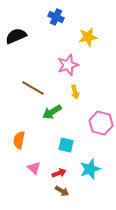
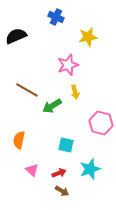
brown line: moved 6 px left, 2 px down
green arrow: moved 6 px up
pink triangle: moved 2 px left, 2 px down
